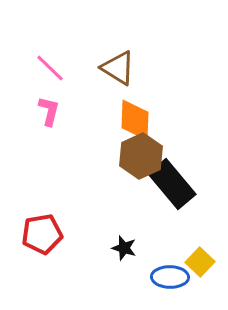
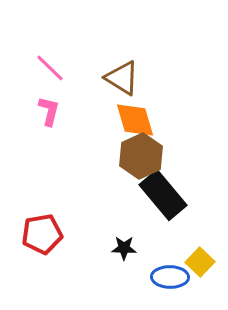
brown triangle: moved 4 px right, 10 px down
orange diamond: rotated 18 degrees counterclockwise
black rectangle: moved 9 px left, 11 px down
black star: rotated 15 degrees counterclockwise
